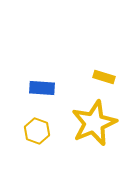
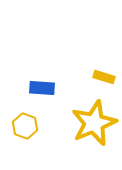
yellow hexagon: moved 12 px left, 5 px up
